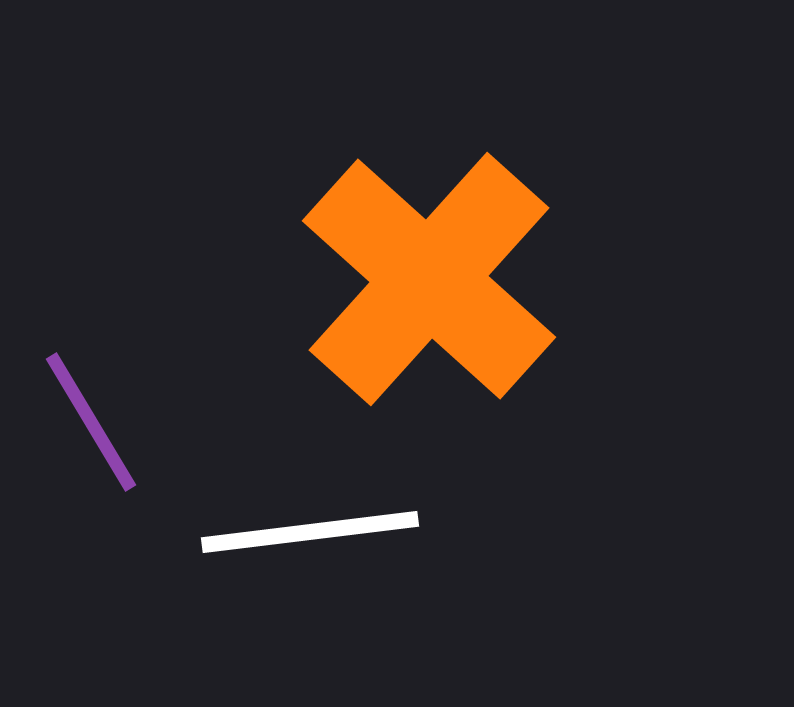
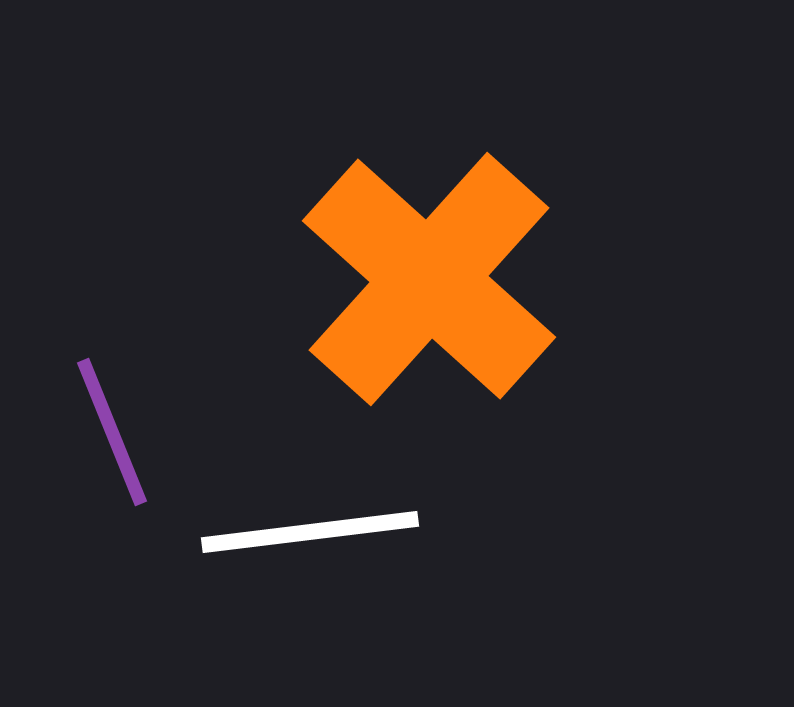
purple line: moved 21 px right, 10 px down; rotated 9 degrees clockwise
